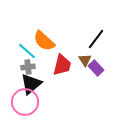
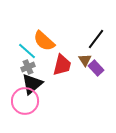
gray cross: rotated 16 degrees counterclockwise
black triangle: moved 1 px right
pink circle: moved 1 px up
